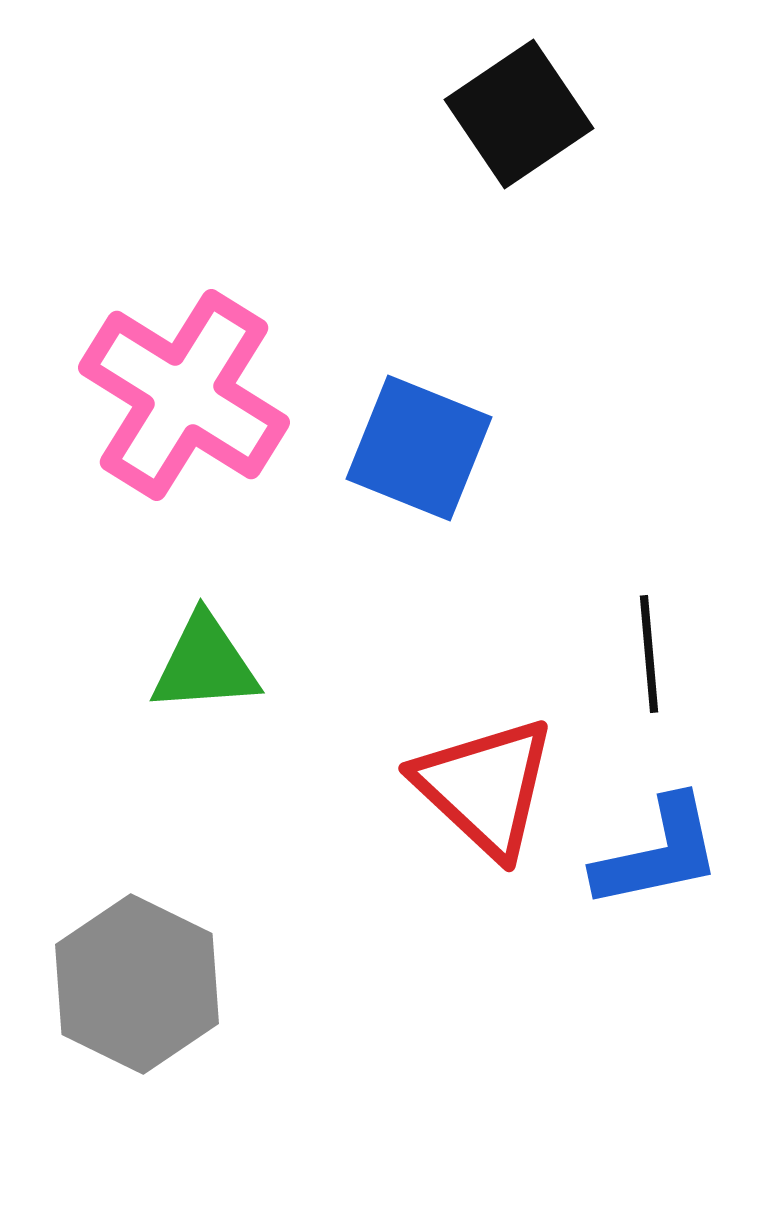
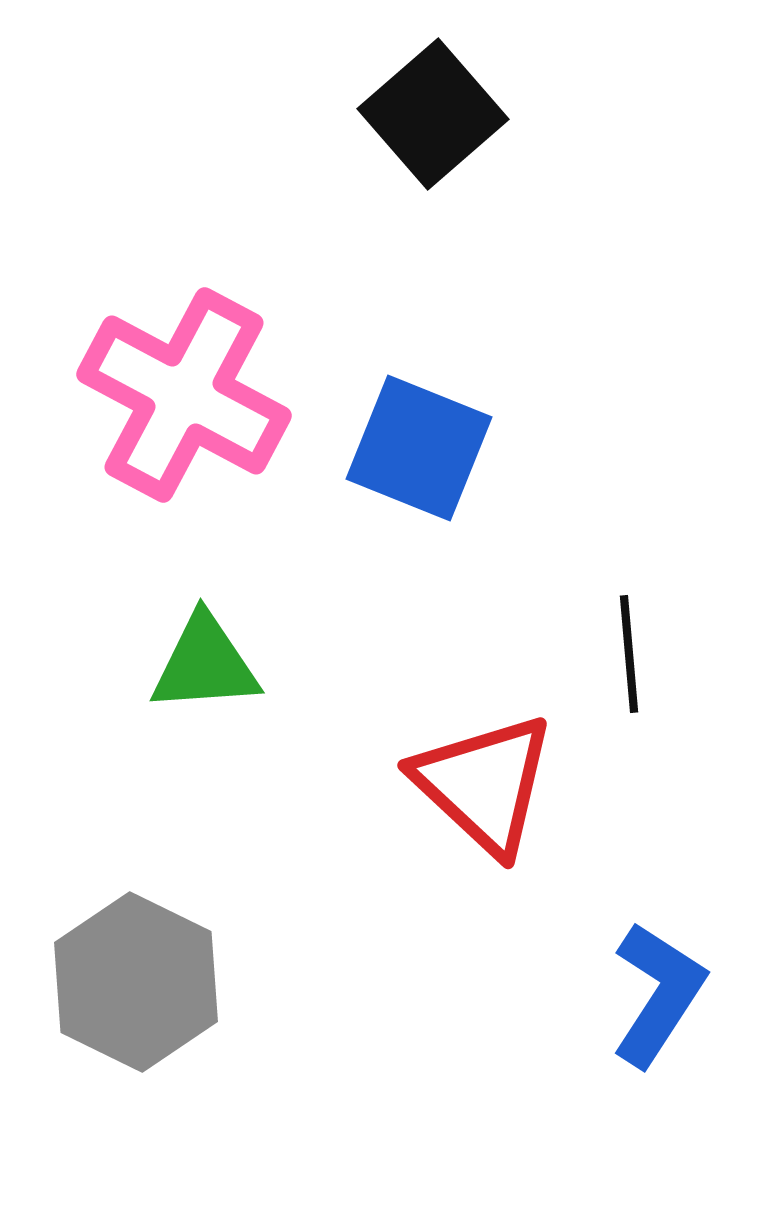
black square: moved 86 px left; rotated 7 degrees counterclockwise
pink cross: rotated 4 degrees counterclockwise
black line: moved 20 px left
red triangle: moved 1 px left, 3 px up
blue L-shape: moved 141 px down; rotated 45 degrees counterclockwise
gray hexagon: moved 1 px left, 2 px up
